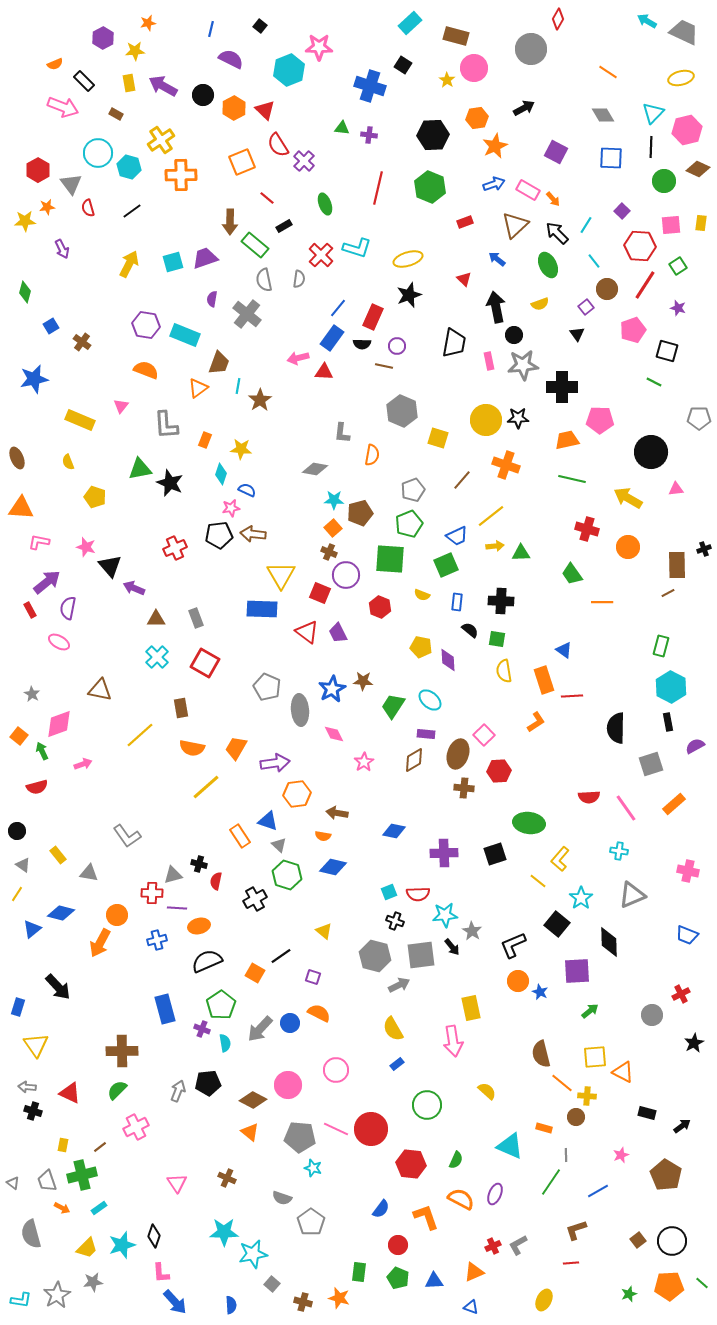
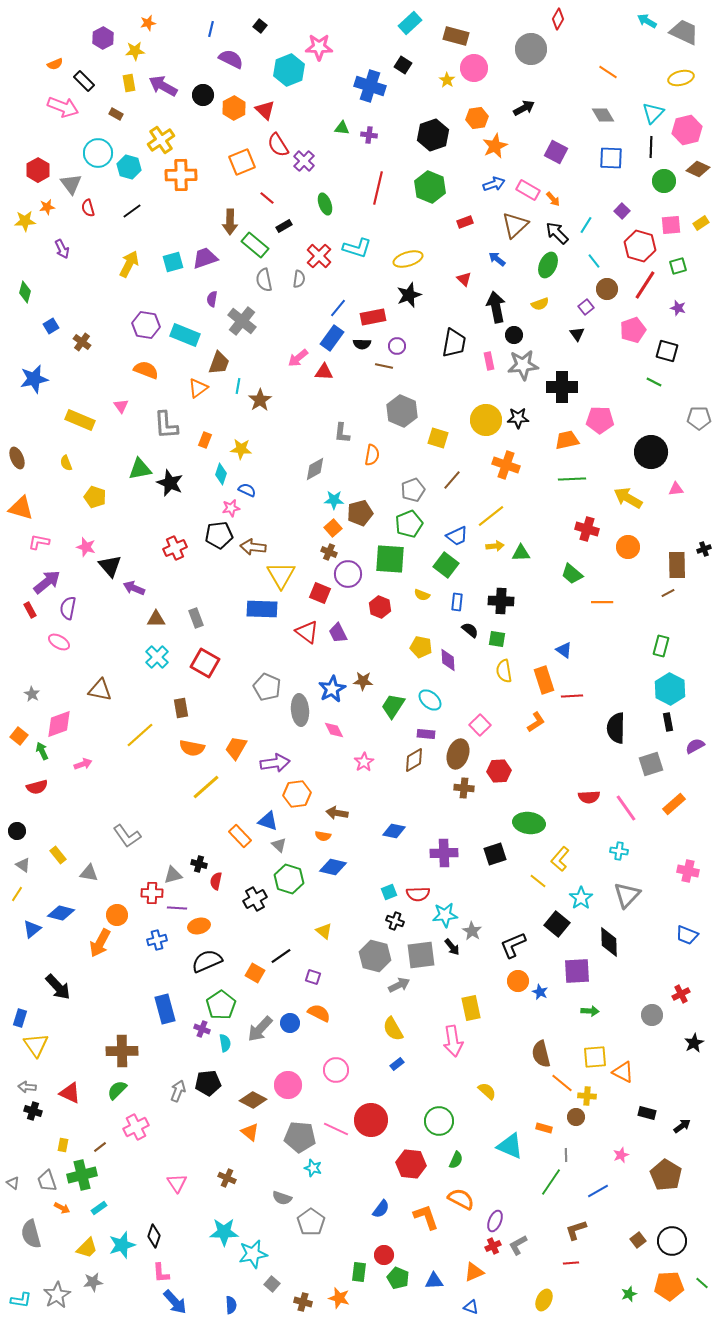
black hexagon at (433, 135): rotated 16 degrees counterclockwise
yellow rectangle at (701, 223): rotated 49 degrees clockwise
red hexagon at (640, 246): rotated 12 degrees clockwise
red cross at (321, 255): moved 2 px left, 1 px down
green ellipse at (548, 265): rotated 50 degrees clockwise
green square at (678, 266): rotated 18 degrees clockwise
gray cross at (247, 314): moved 5 px left, 7 px down
red rectangle at (373, 317): rotated 55 degrees clockwise
pink arrow at (298, 358): rotated 25 degrees counterclockwise
pink triangle at (121, 406): rotated 14 degrees counterclockwise
yellow semicircle at (68, 462): moved 2 px left, 1 px down
gray diamond at (315, 469): rotated 40 degrees counterclockwise
green line at (572, 479): rotated 16 degrees counterclockwise
brown line at (462, 480): moved 10 px left
orange triangle at (21, 508): rotated 12 degrees clockwise
brown arrow at (253, 534): moved 13 px down
green square at (446, 565): rotated 30 degrees counterclockwise
green trapezoid at (572, 574): rotated 15 degrees counterclockwise
purple circle at (346, 575): moved 2 px right, 1 px up
cyan hexagon at (671, 687): moved 1 px left, 2 px down
pink diamond at (334, 734): moved 4 px up
pink square at (484, 735): moved 4 px left, 10 px up
orange rectangle at (240, 836): rotated 10 degrees counterclockwise
green hexagon at (287, 875): moved 2 px right, 4 px down
gray triangle at (632, 895): moved 5 px left; rotated 24 degrees counterclockwise
blue rectangle at (18, 1007): moved 2 px right, 11 px down
green arrow at (590, 1011): rotated 42 degrees clockwise
green circle at (427, 1105): moved 12 px right, 16 px down
red circle at (371, 1129): moved 9 px up
purple ellipse at (495, 1194): moved 27 px down
red circle at (398, 1245): moved 14 px left, 10 px down
